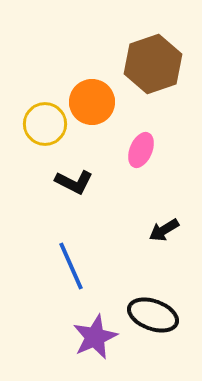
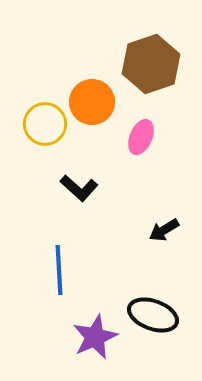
brown hexagon: moved 2 px left
pink ellipse: moved 13 px up
black L-shape: moved 5 px right, 6 px down; rotated 15 degrees clockwise
blue line: moved 12 px left, 4 px down; rotated 21 degrees clockwise
